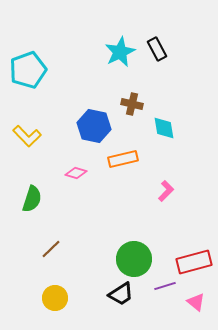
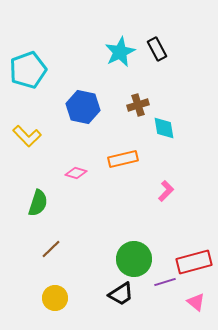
brown cross: moved 6 px right, 1 px down; rotated 30 degrees counterclockwise
blue hexagon: moved 11 px left, 19 px up
green semicircle: moved 6 px right, 4 px down
purple line: moved 4 px up
